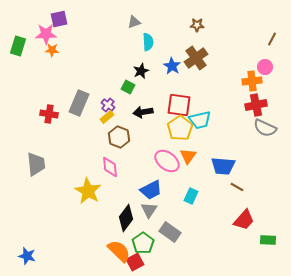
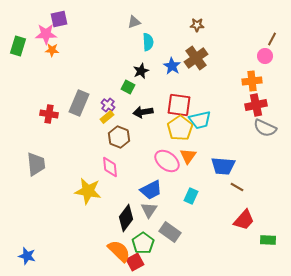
pink circle at (265, 67): moved 11 px up
yellow star at (88, 191): rotated 20 degrees counterclockwise
